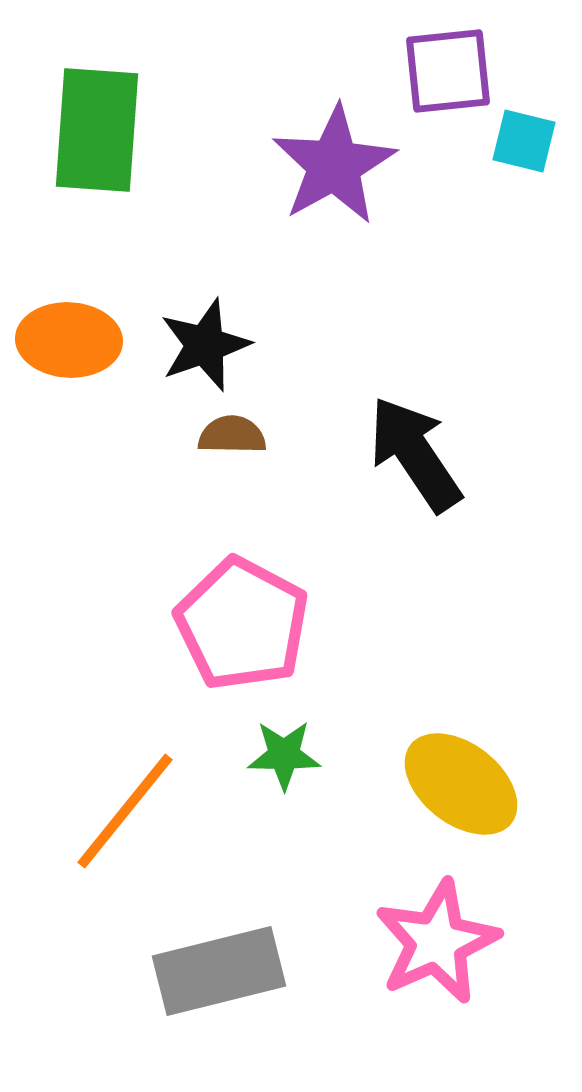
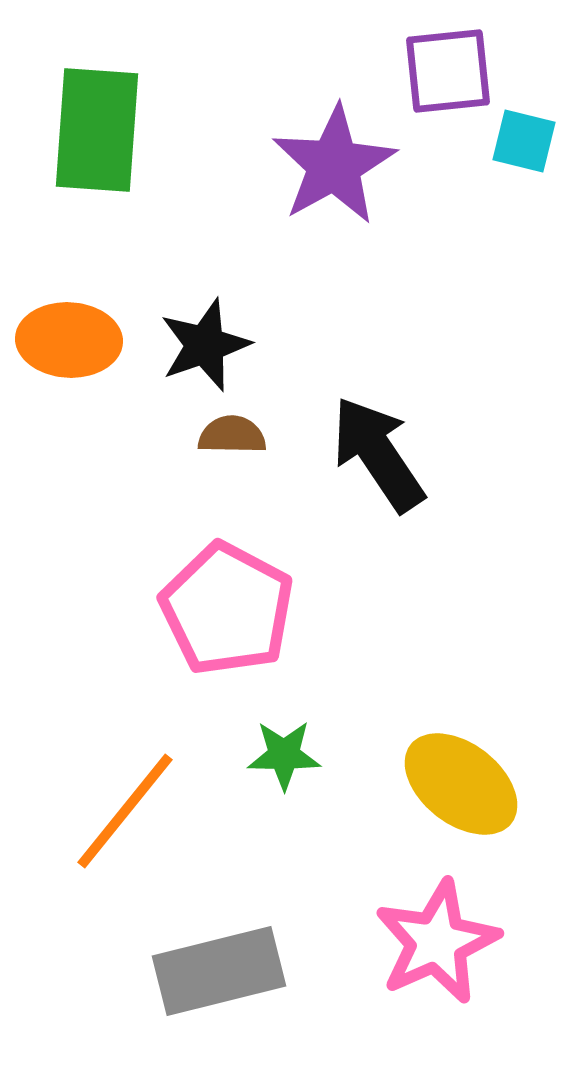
black arrow: moved 37 px left
pink pentagon: moved 15 px left, 15 px up
